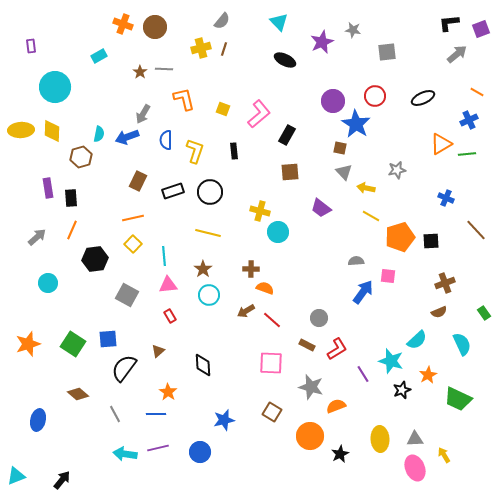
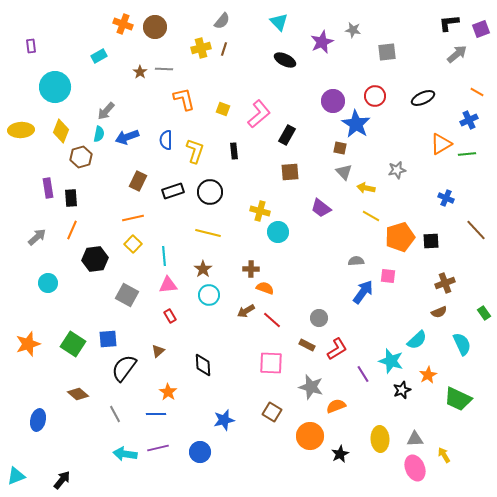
gray arrow at (143, 114): moved 37 px left, 3 px up; rotated 12 degrees clockwise
yellow diamond at (52, 131): moved 9 px right; rotated 20 degrees clockwise
